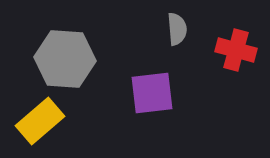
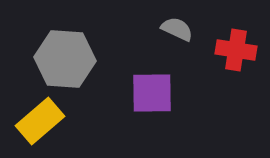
gray semicircle: rotated 60 degrees counterclockwise
red cross: rotated 6 degrees counterclockwise
purple square: rotated 6 degrees clockwise
